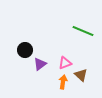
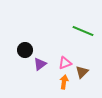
brown triangle: moved 1 px right, 3 px up; rotated 32 degrees clockwise
orange arrow: moved 1 px right
